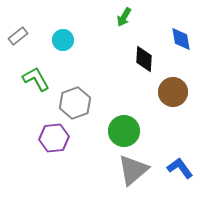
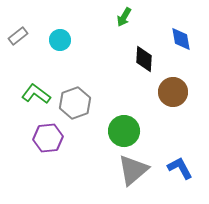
cyan circle: moved 3 px left
green L-shape: moved 15 px down; rotated 24 degrees counterclockwise
purple hexagon: moved 6 px left
blue L-shape: rotated 8 degrees clockwise
